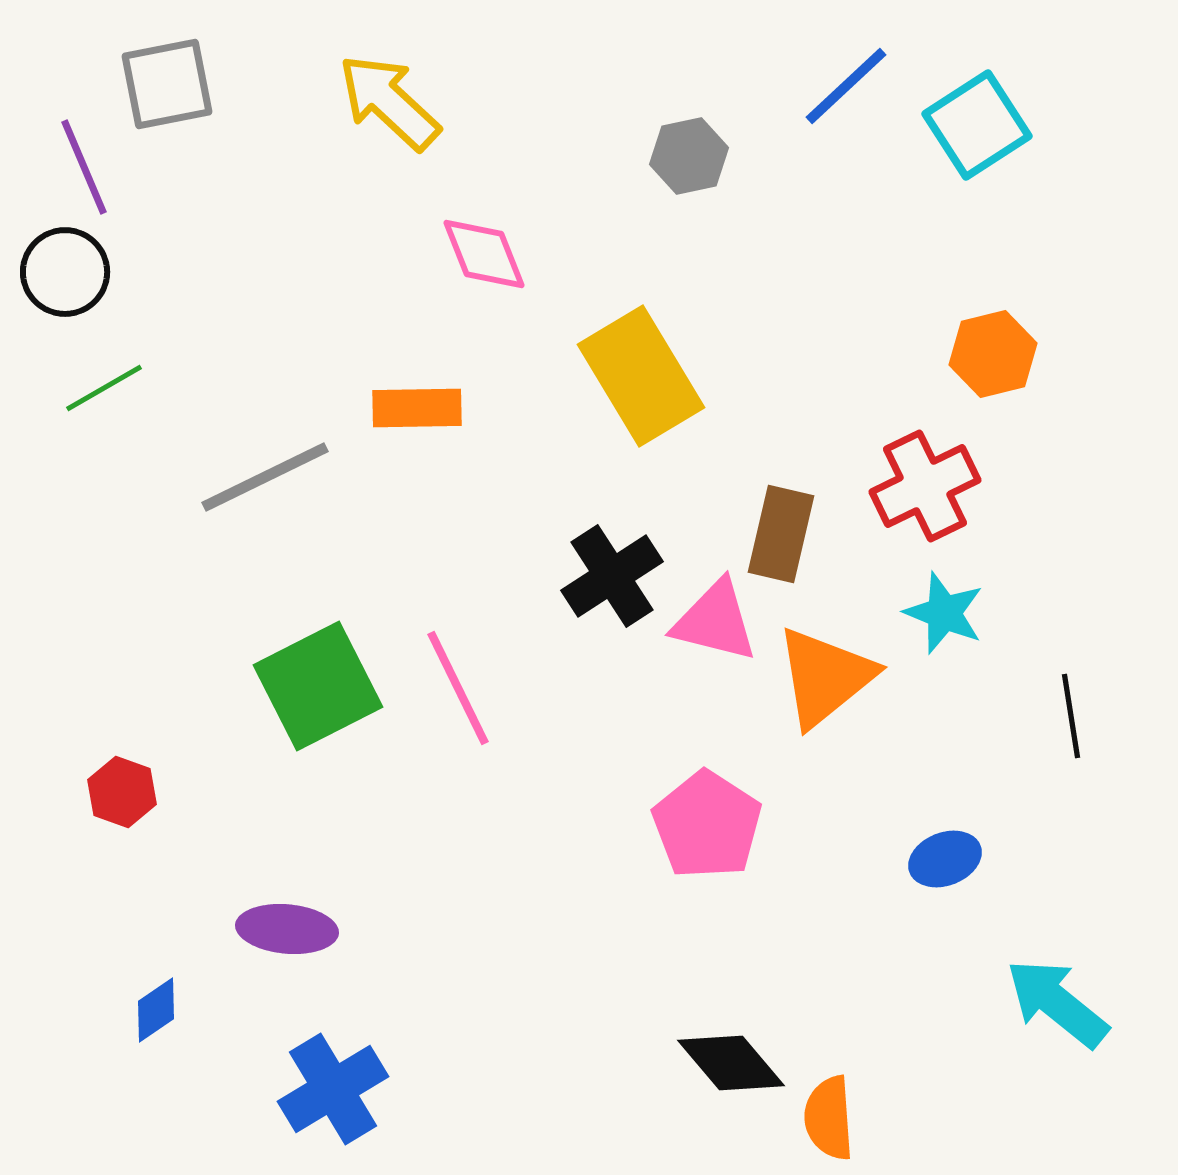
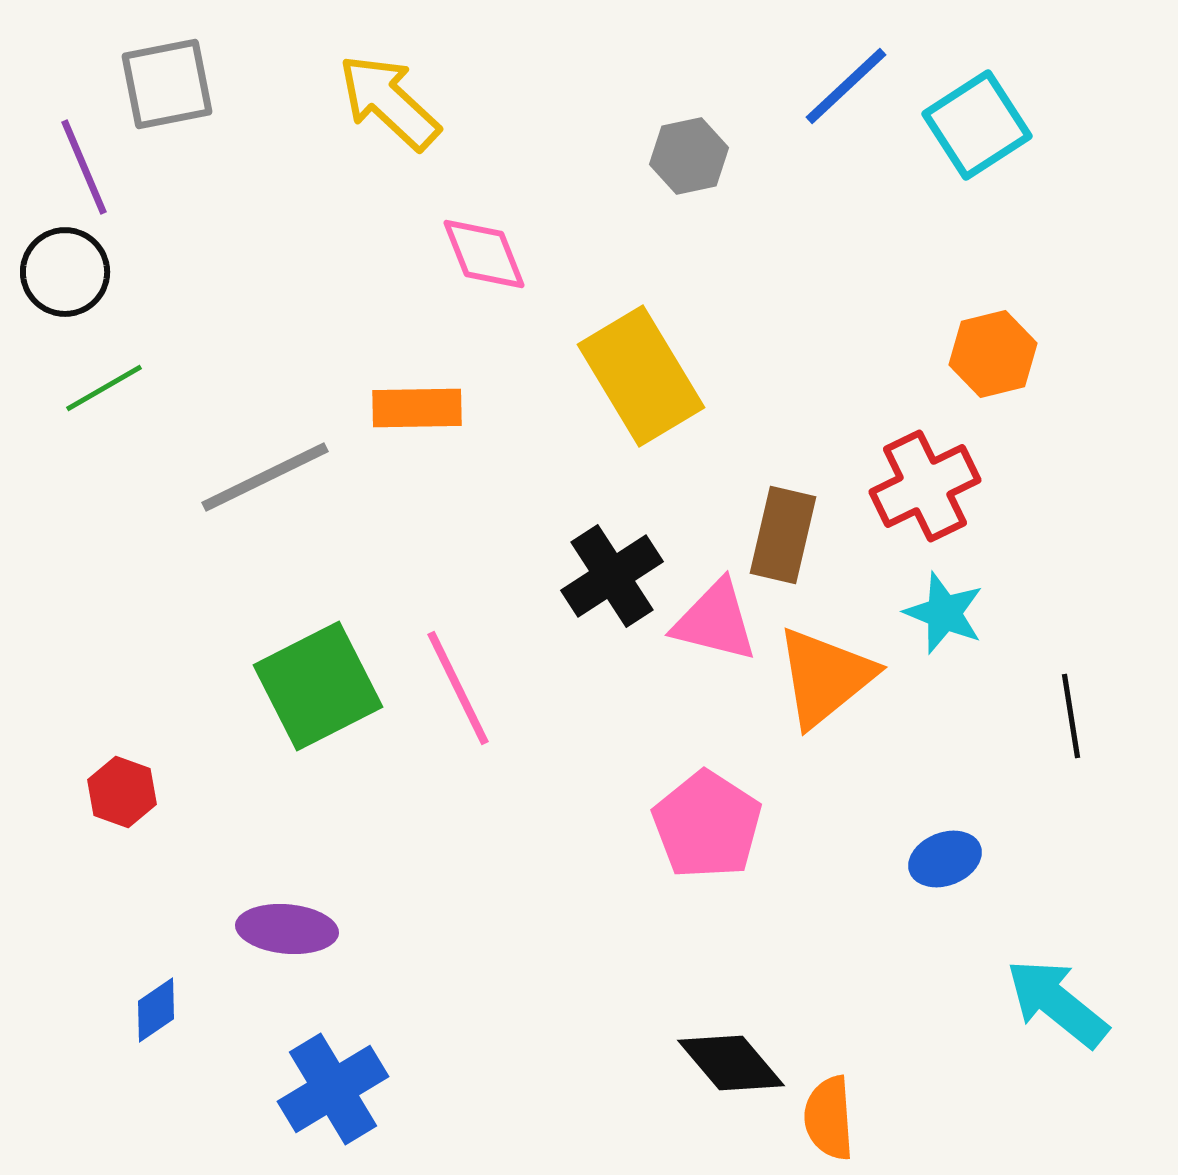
brown rectangle: moved 2 px right, 1 px down
